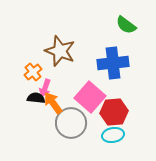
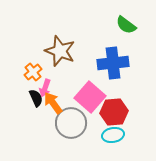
black semicircle: rotated 60 degrees clockwise
